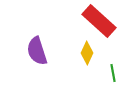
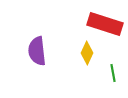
red rectangle: moved 6 px right, 3 px down; rotated 24 degrees counterclockwise
purple semicircle: rotated 12 degrees clockwise
